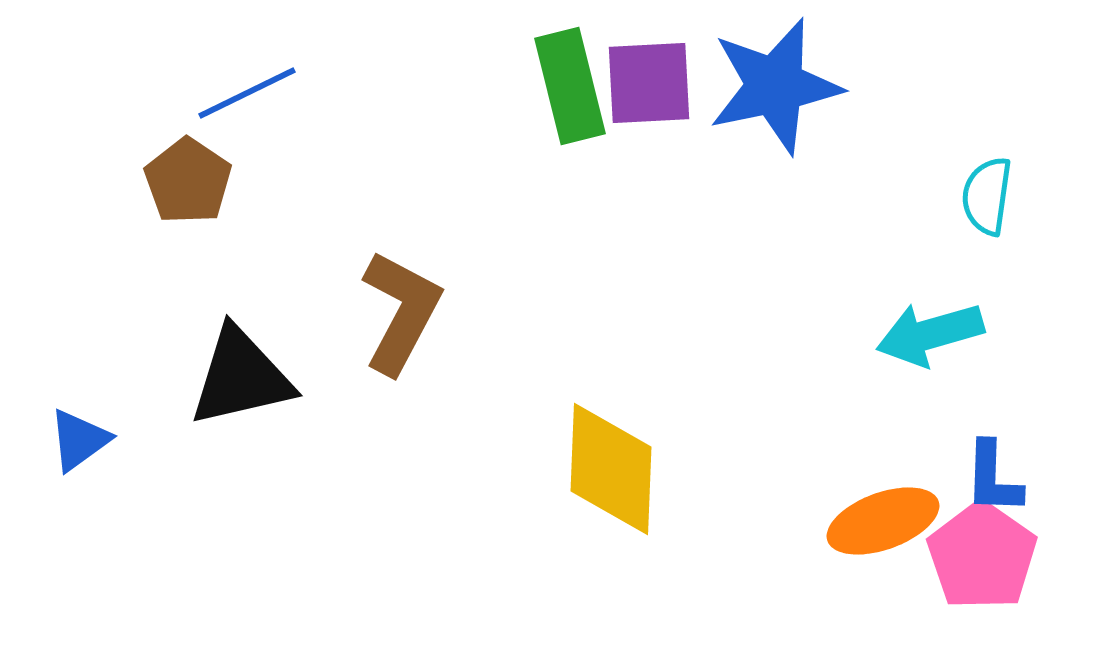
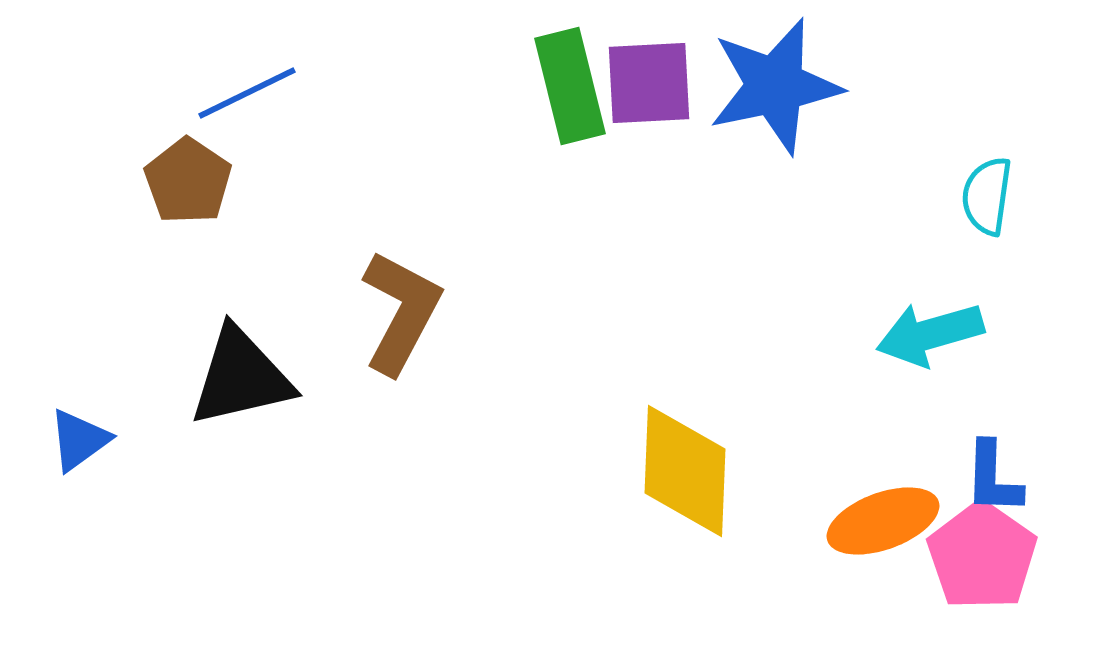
yellow diamond: moved 74 px right, 2 px down
